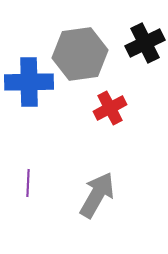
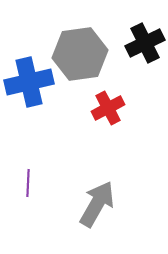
blue cross: rotated 12 degrees counterclockwise
red cross: moved 2 px left
gray arrow: moved 9 px down
